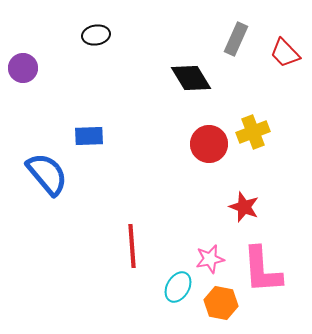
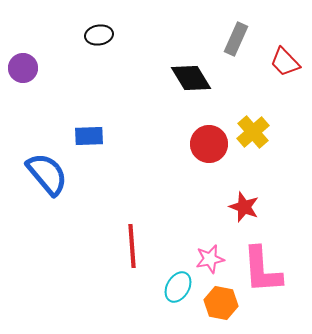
black ellipse: moved 3 px right
red trapezoid: moved 9 px down
yellow cross: rotated 20 degrees counterclockwise
